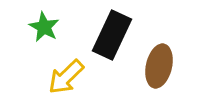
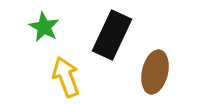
brown ellipse: moved 4 px left, 6 px down
yellow arrow: rotated 114 degrees clockwise
